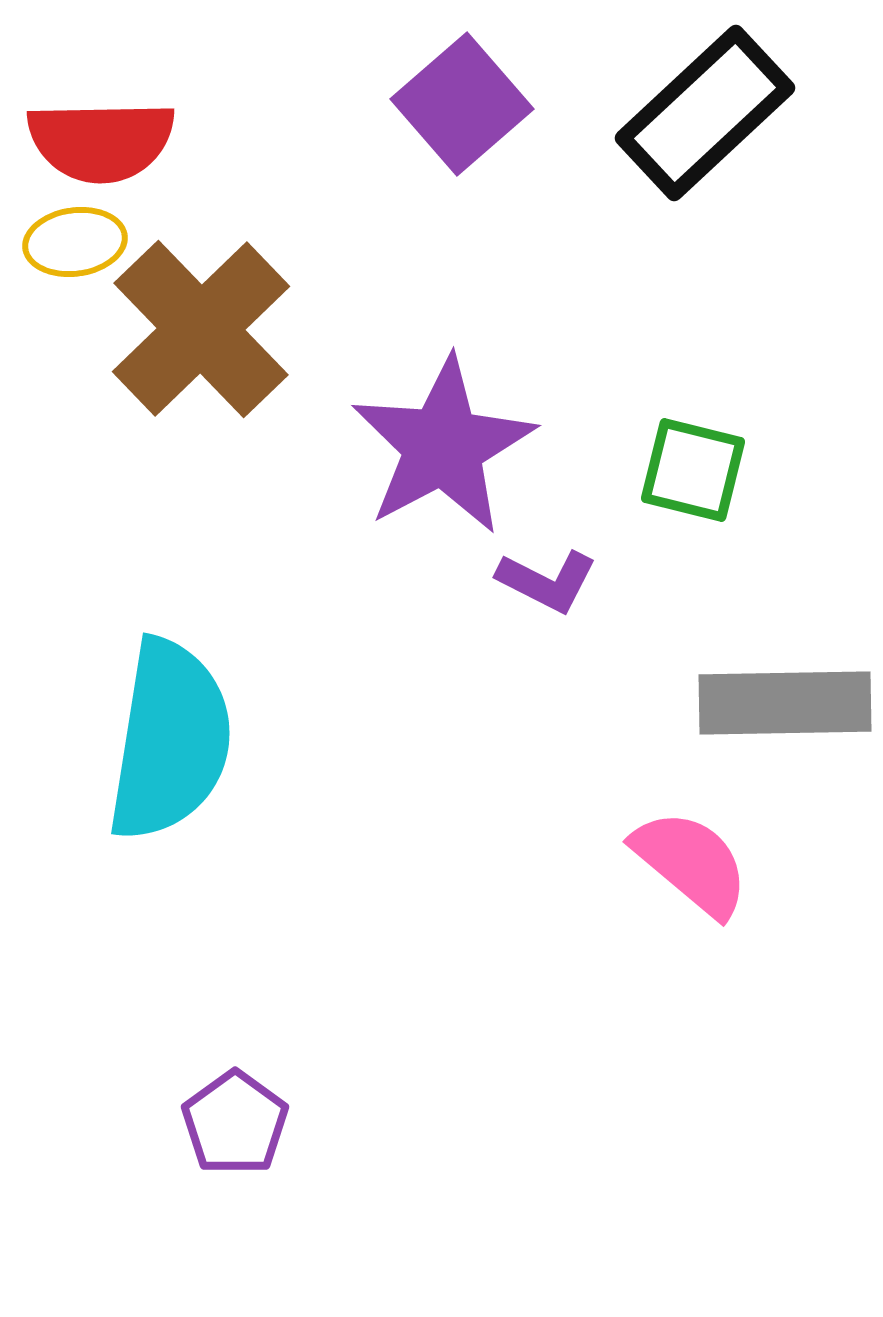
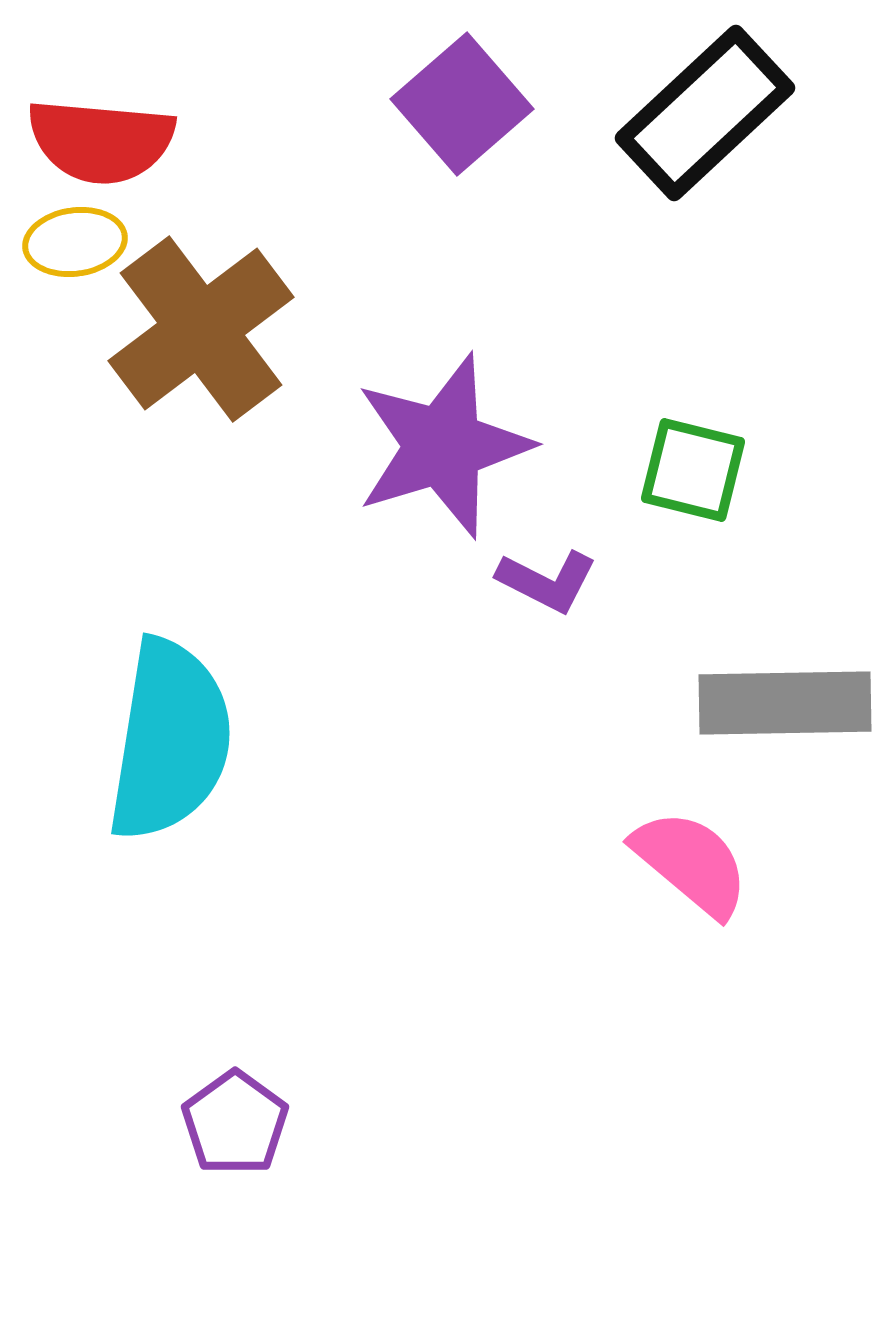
red semicircle: rotated 6 degrees clockwise
brown cross: rotated 7 degrees clockwise
purple star: rotated 11 degrees clockwise
